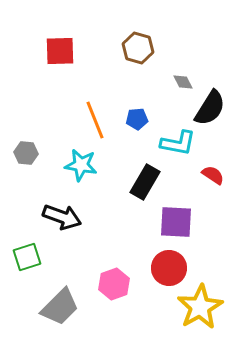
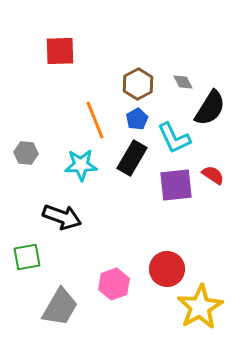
brown hexagon: moved 36 px down; rotated 16 degrees clockwise
blue pentagon: rotated 25 degrees counterclockwise
cyan L-shape: moved 4 px left, 5 px up; rotated 54 degrees clockwise
cyan star: rotated 12 degrees counterclockwise
black rectangle: moved 13 px left, 24 px up
purple square: moved 37 px up; rotated 9 degrees counterclockwise
green square: rotated 8 degrees clockwise
red circle: moved 2 px left, 1 px down
gray trapezoid: rotated 15 degrees counterclockwise
